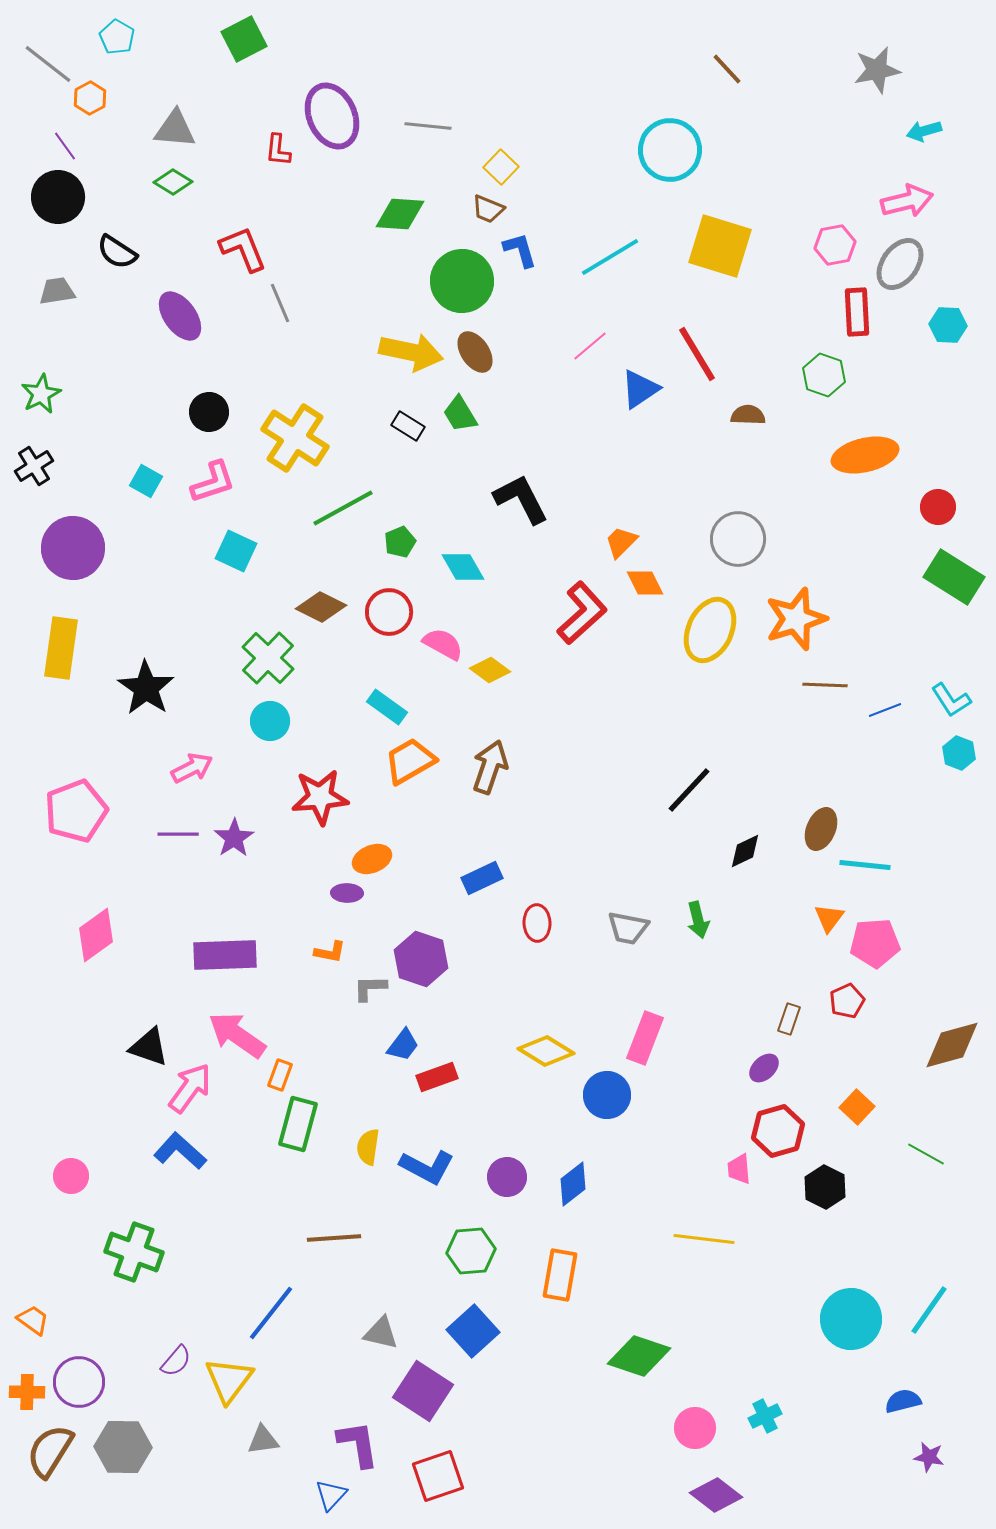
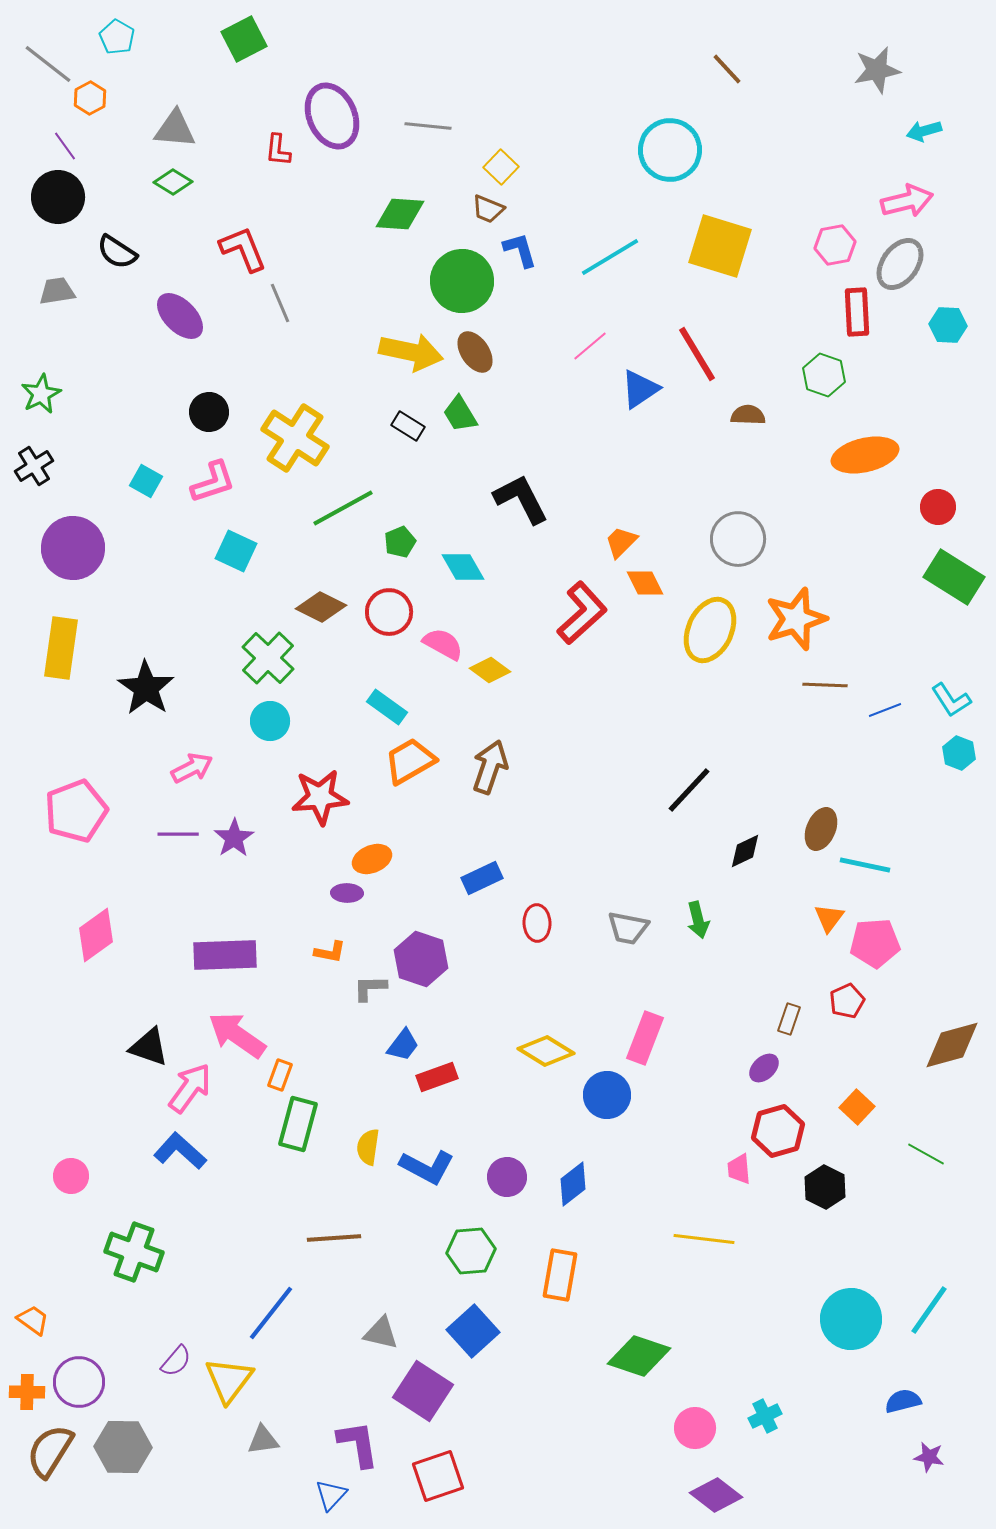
purple ellipse at (180, 316): rotated 9 degrees counterclockwise
cyan line at (865, 865): rotated 6 degrees clockwise
